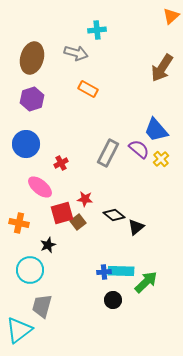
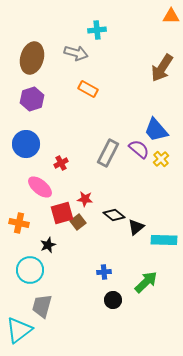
orange triangle: rotated 42 degrees clockwise
cyan rectangle: moved 43 px right, 31 px up
